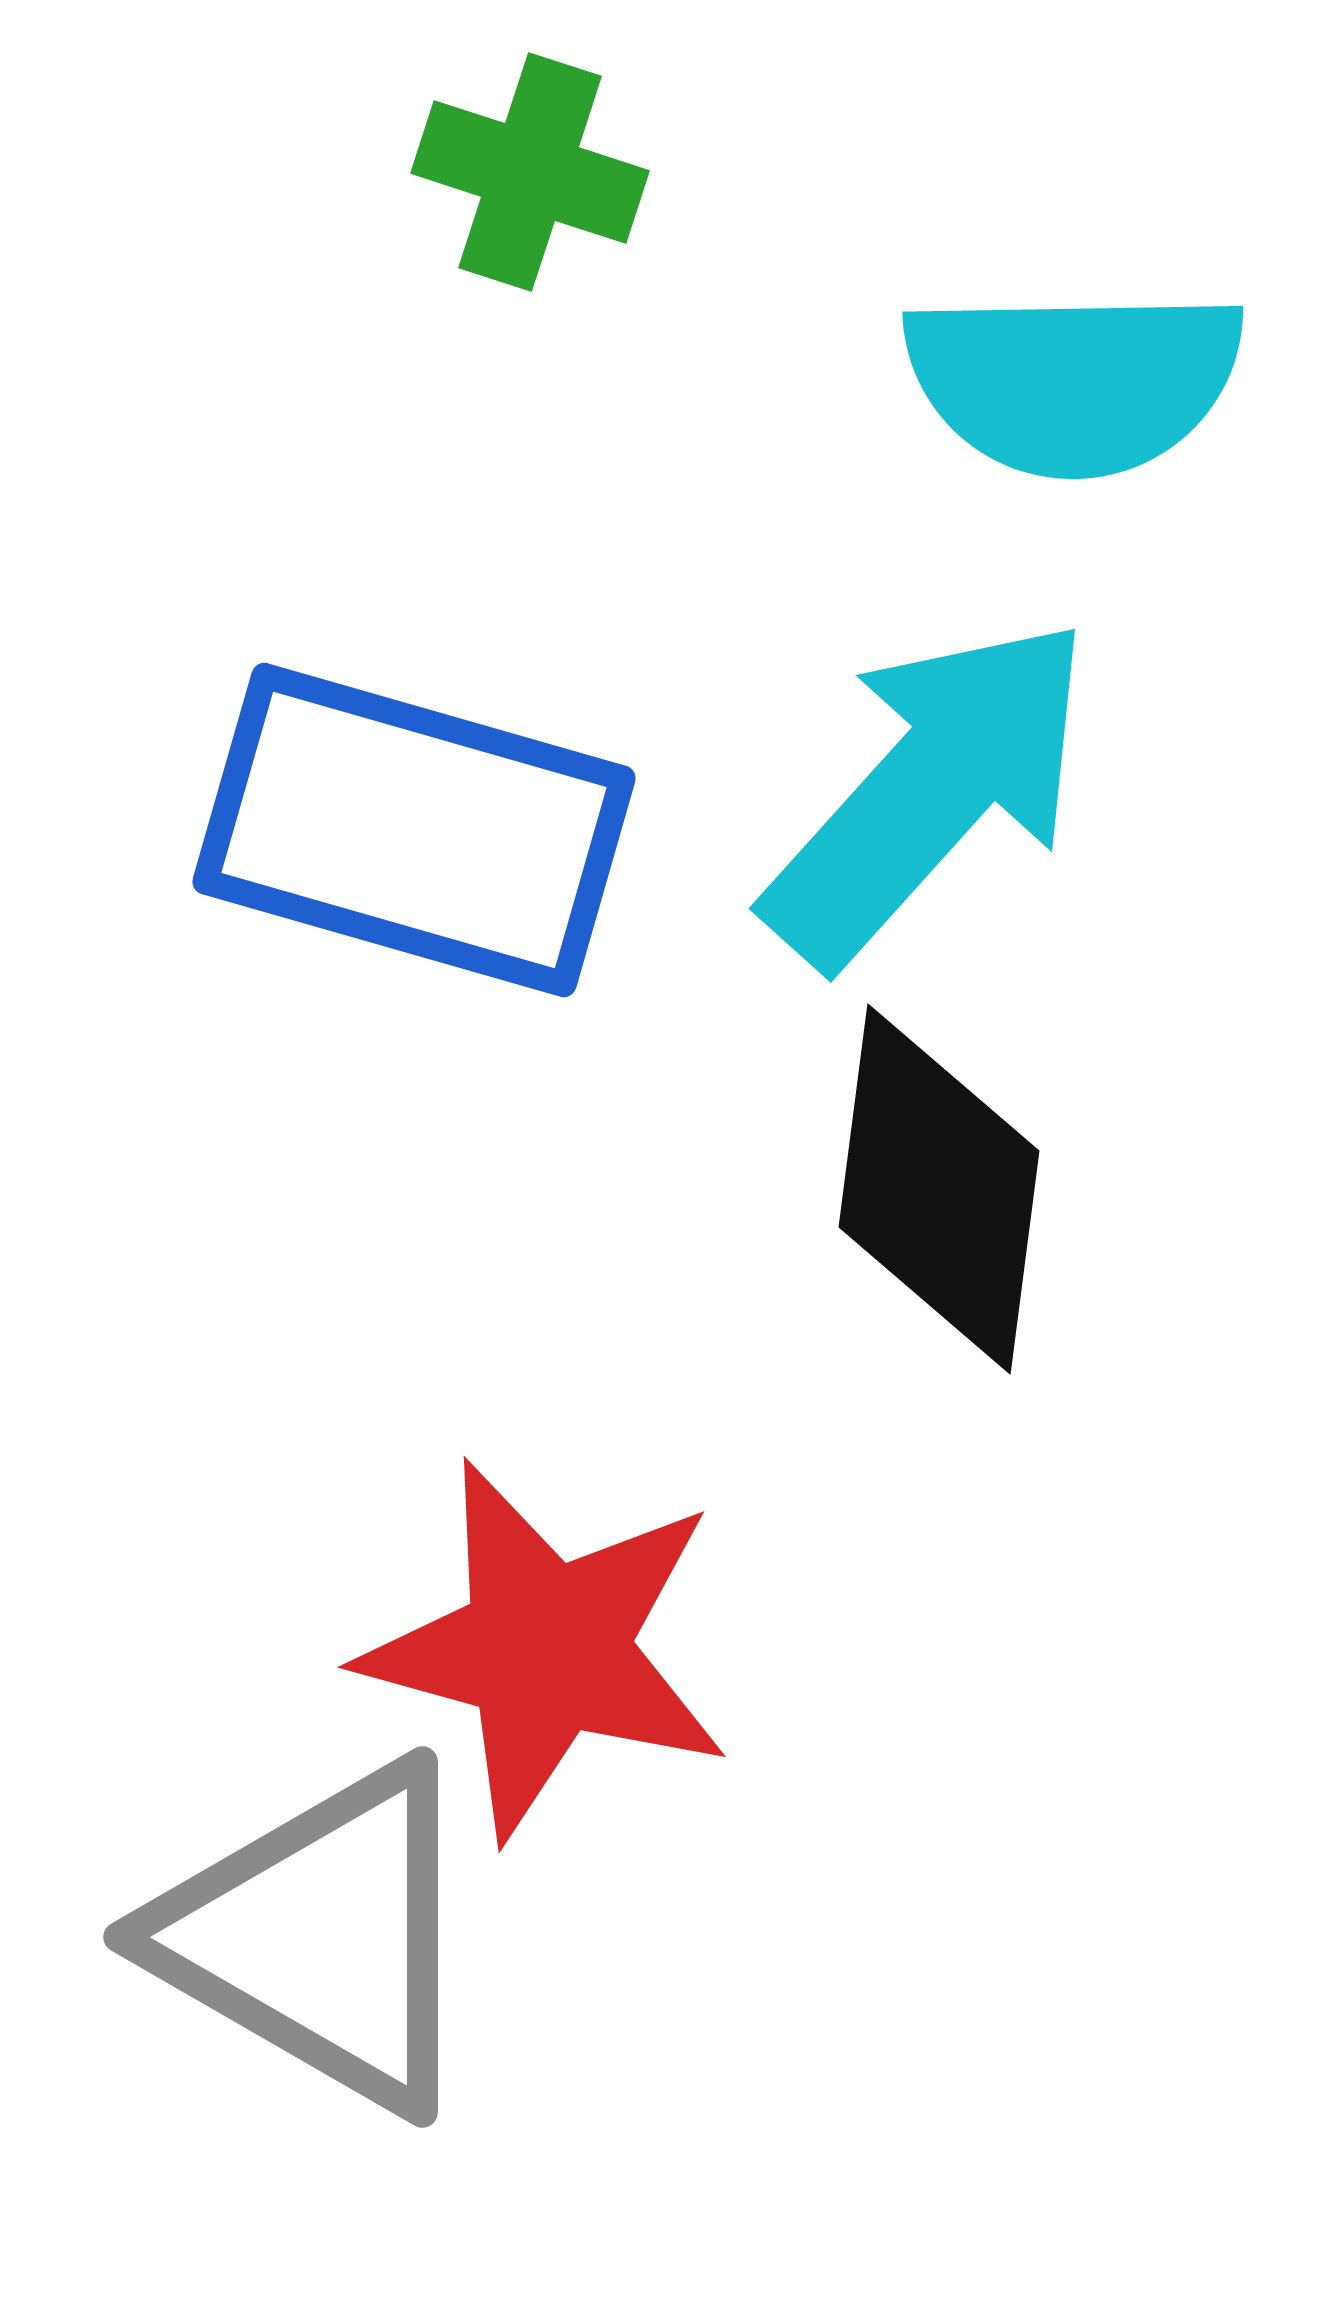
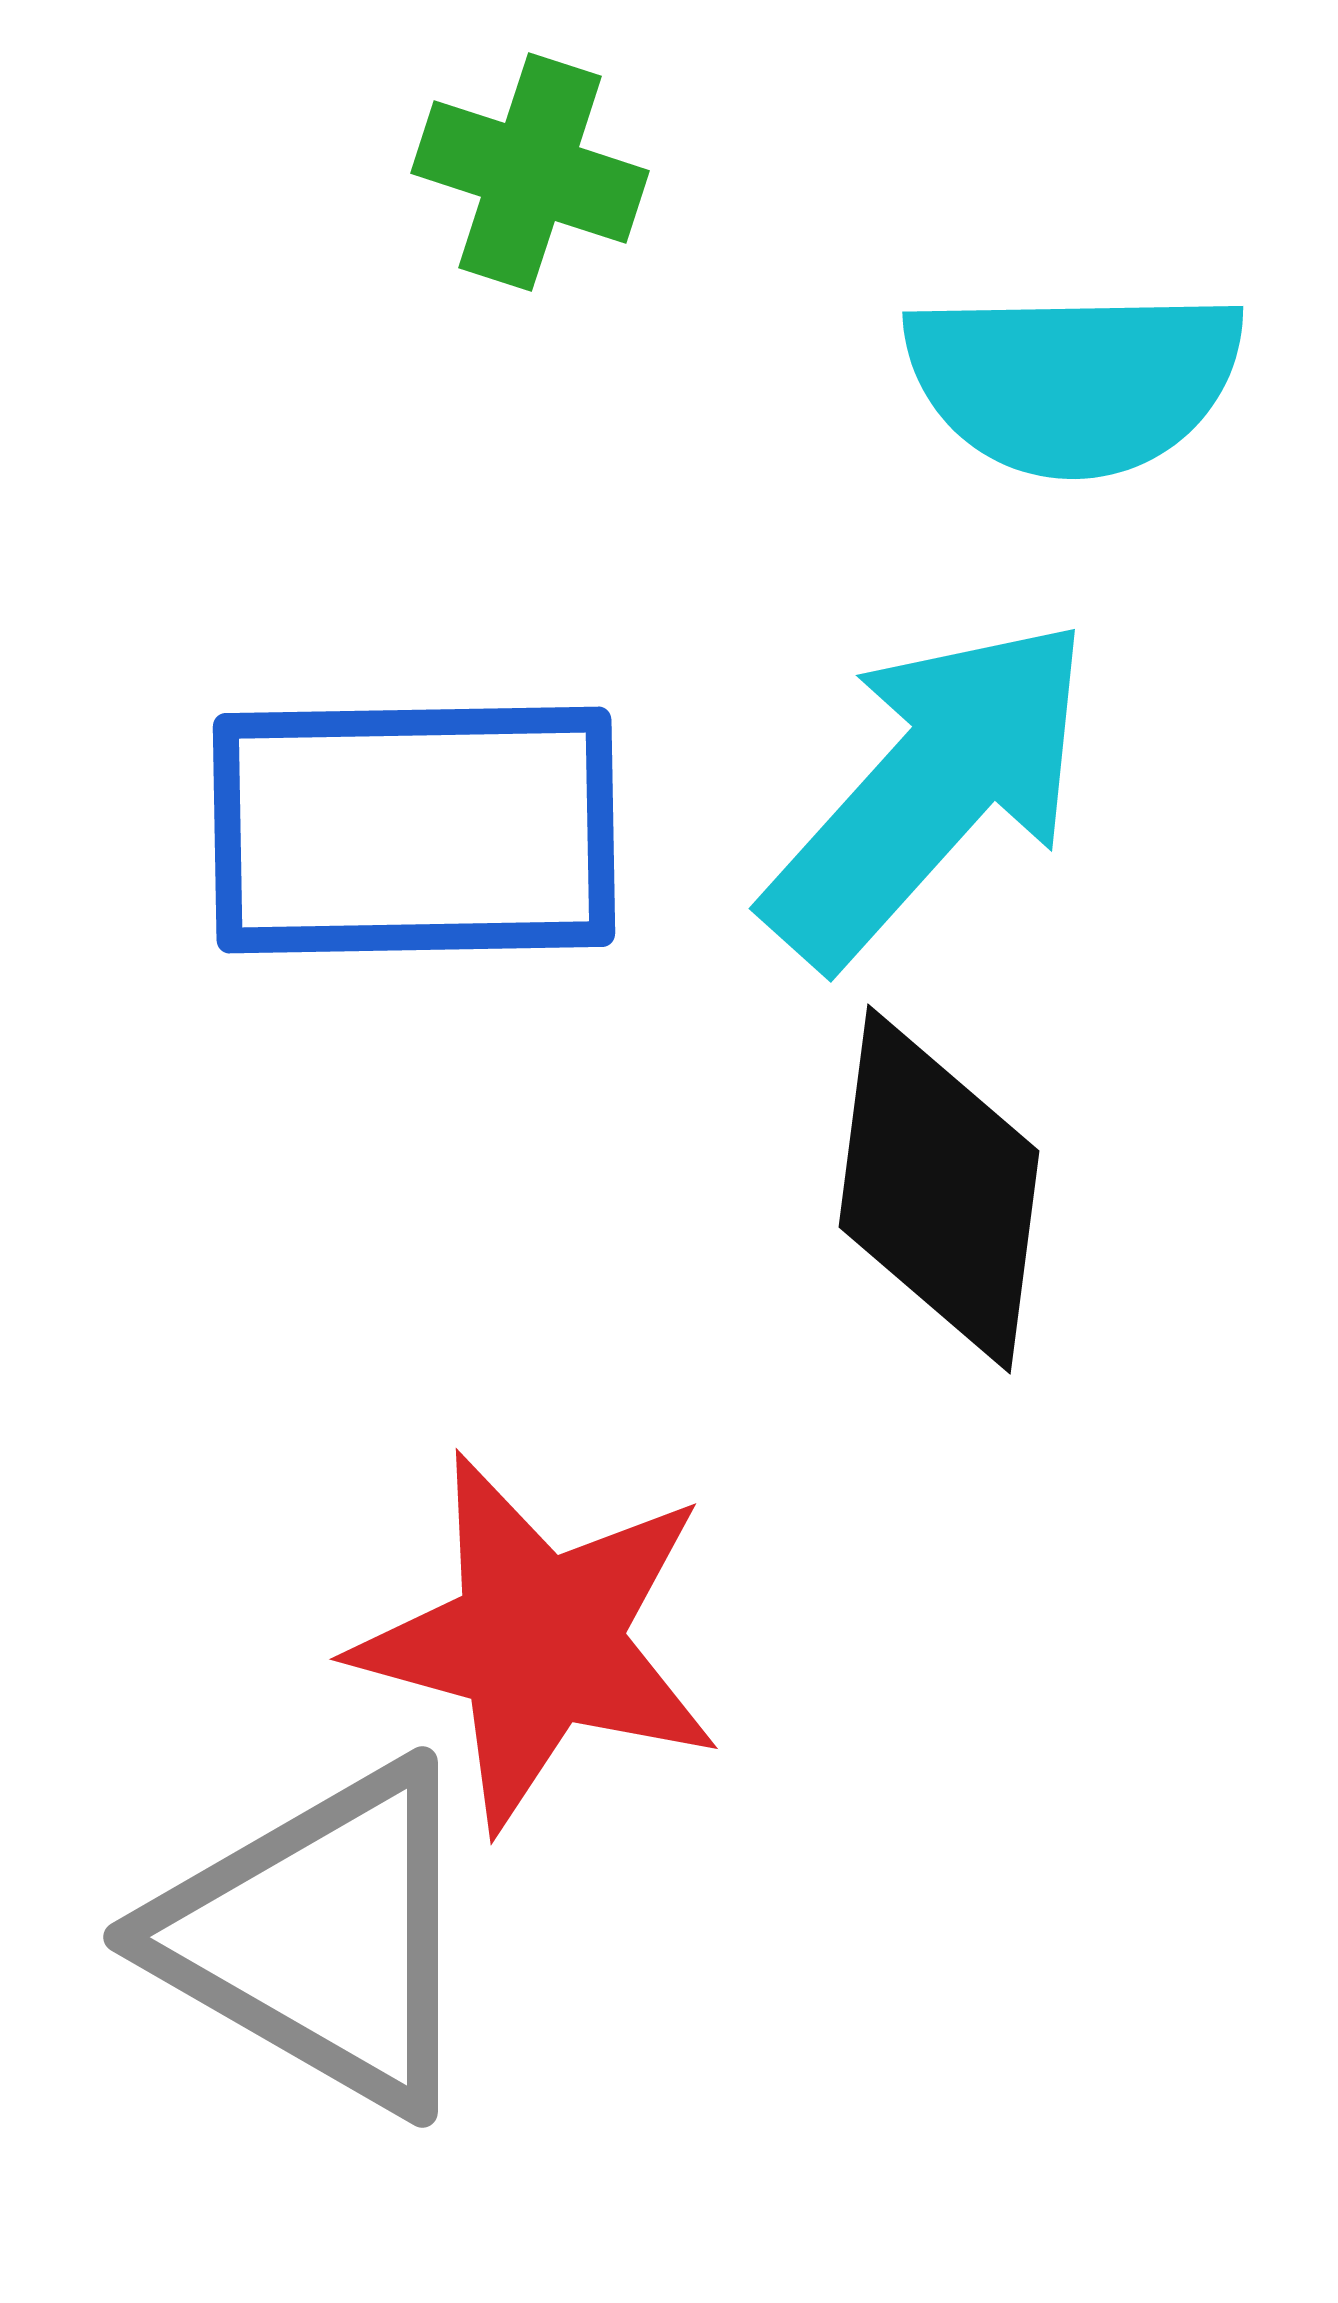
blue rectangle: rotated 17 degrees counterclockwise
red star: moved 8 px left, 8 px up
